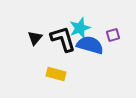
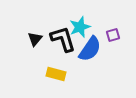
cyan star: moved 1 px up
black triangle: moved 1 px down
blue semicircle: moved 4 px down; rotated 108 degrees clockwise
